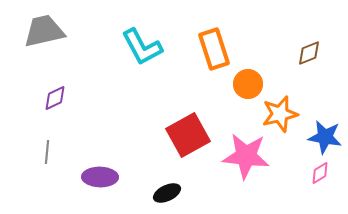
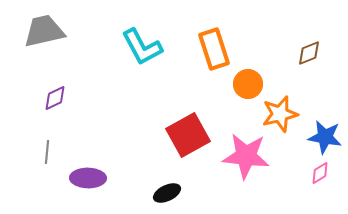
purple ellipse: moved 12 px left, 1 px down
